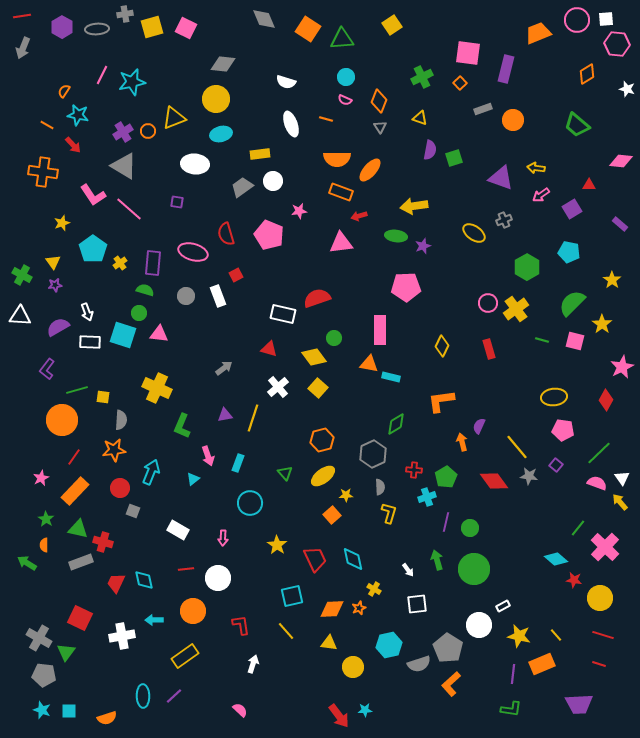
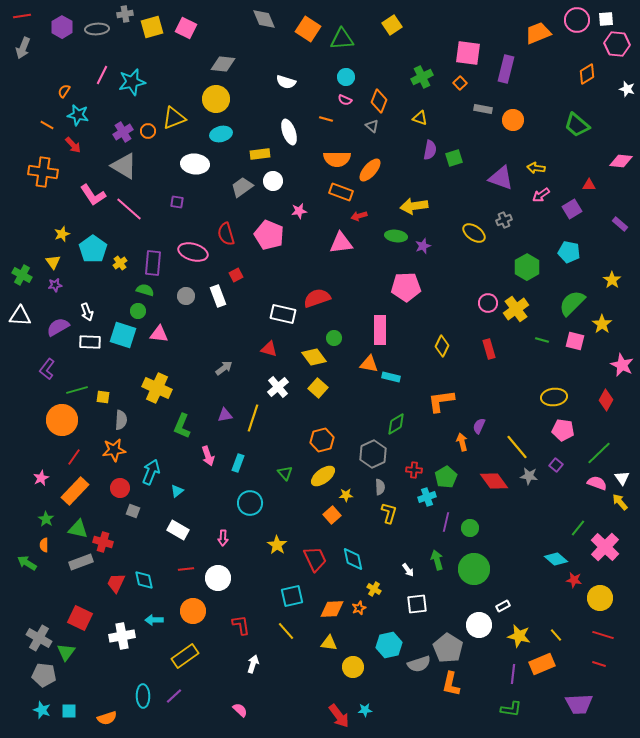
gray rectangle at (483, 109): rotated 30 degrees clockwise
white ellipse at (291, 124): moved 2 px left, 8 px down
gray triangle at (380, 127): moved 8 px left, 1 px up; rotated 16 degrees counterclockwise
yellow star at (62, 223): moved 11 px down
green circle at (139, 313): moved 1 px left, 2 px up
pink star at (622, 367): moved 2 px up; rotated 20 degrees counterclockwise
cyan triangle at (193, 479): moved 16 px left, 12 px down
orange L-shape at (451, 684): rotated 35 degrees counterclockwise
